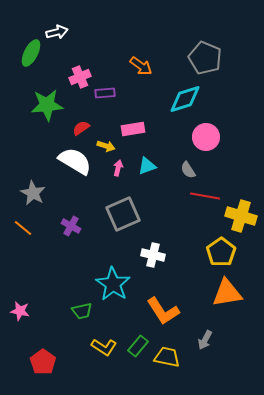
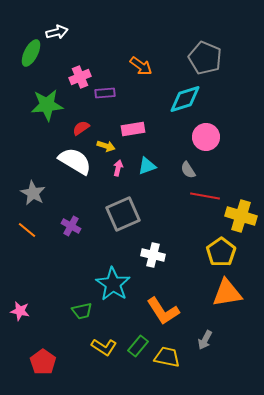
orange line: moved 4 px right, 2 px down
